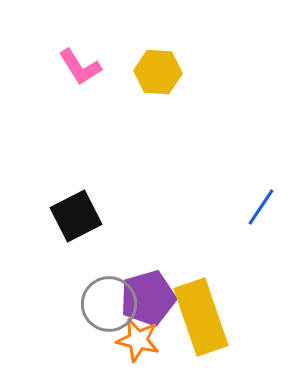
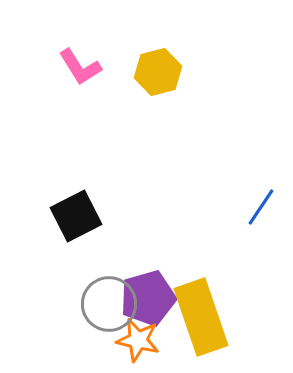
yellow hexagon: rotated 18 degrees counterclockwise
